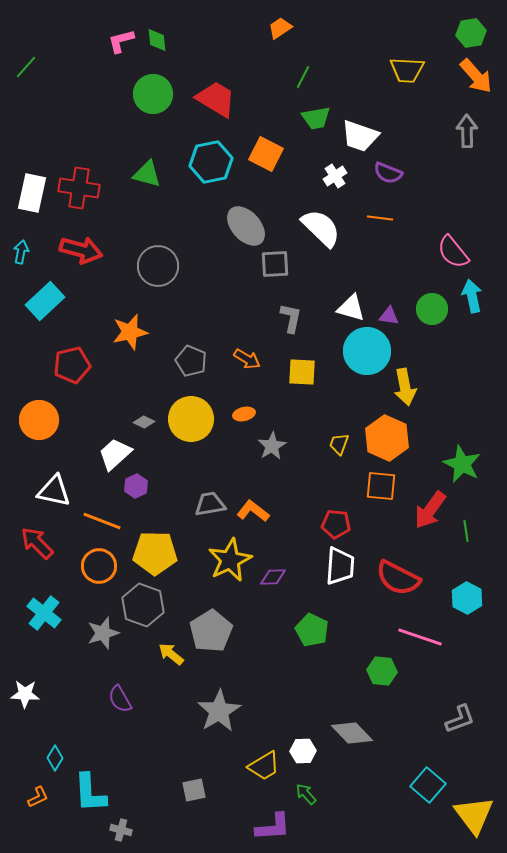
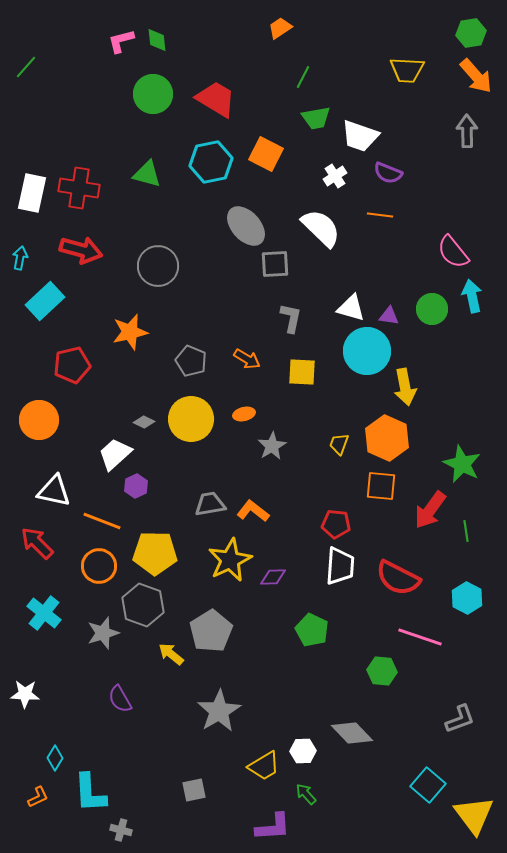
orange line at (380, 218): moved 3 px up
cyan arrow at (21, 252): moved 1 px left, 6 px down
